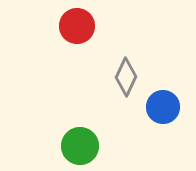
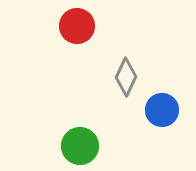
blue circle: moved 1 px left, 3 px down
